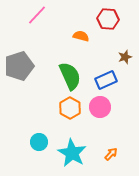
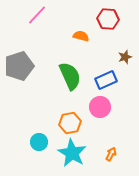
orange hexagon: moved 15 px down; rotated 20 degrees clockwise
orange arrow: rotated 16 degrees counterclockwise
